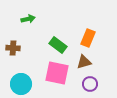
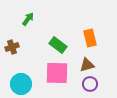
green arrow: rotated 40 degrees counterclockwise
orange rectangle: moved 2 px right; rotated 36 degrees counterclockwise
brown cross: moved 1 px left, 1 px up; rotated 24 degrees counterclockwise
brown triangle: moved 3 px right, 3 px down
pink square: rotated 10 degrees counterclockwise
